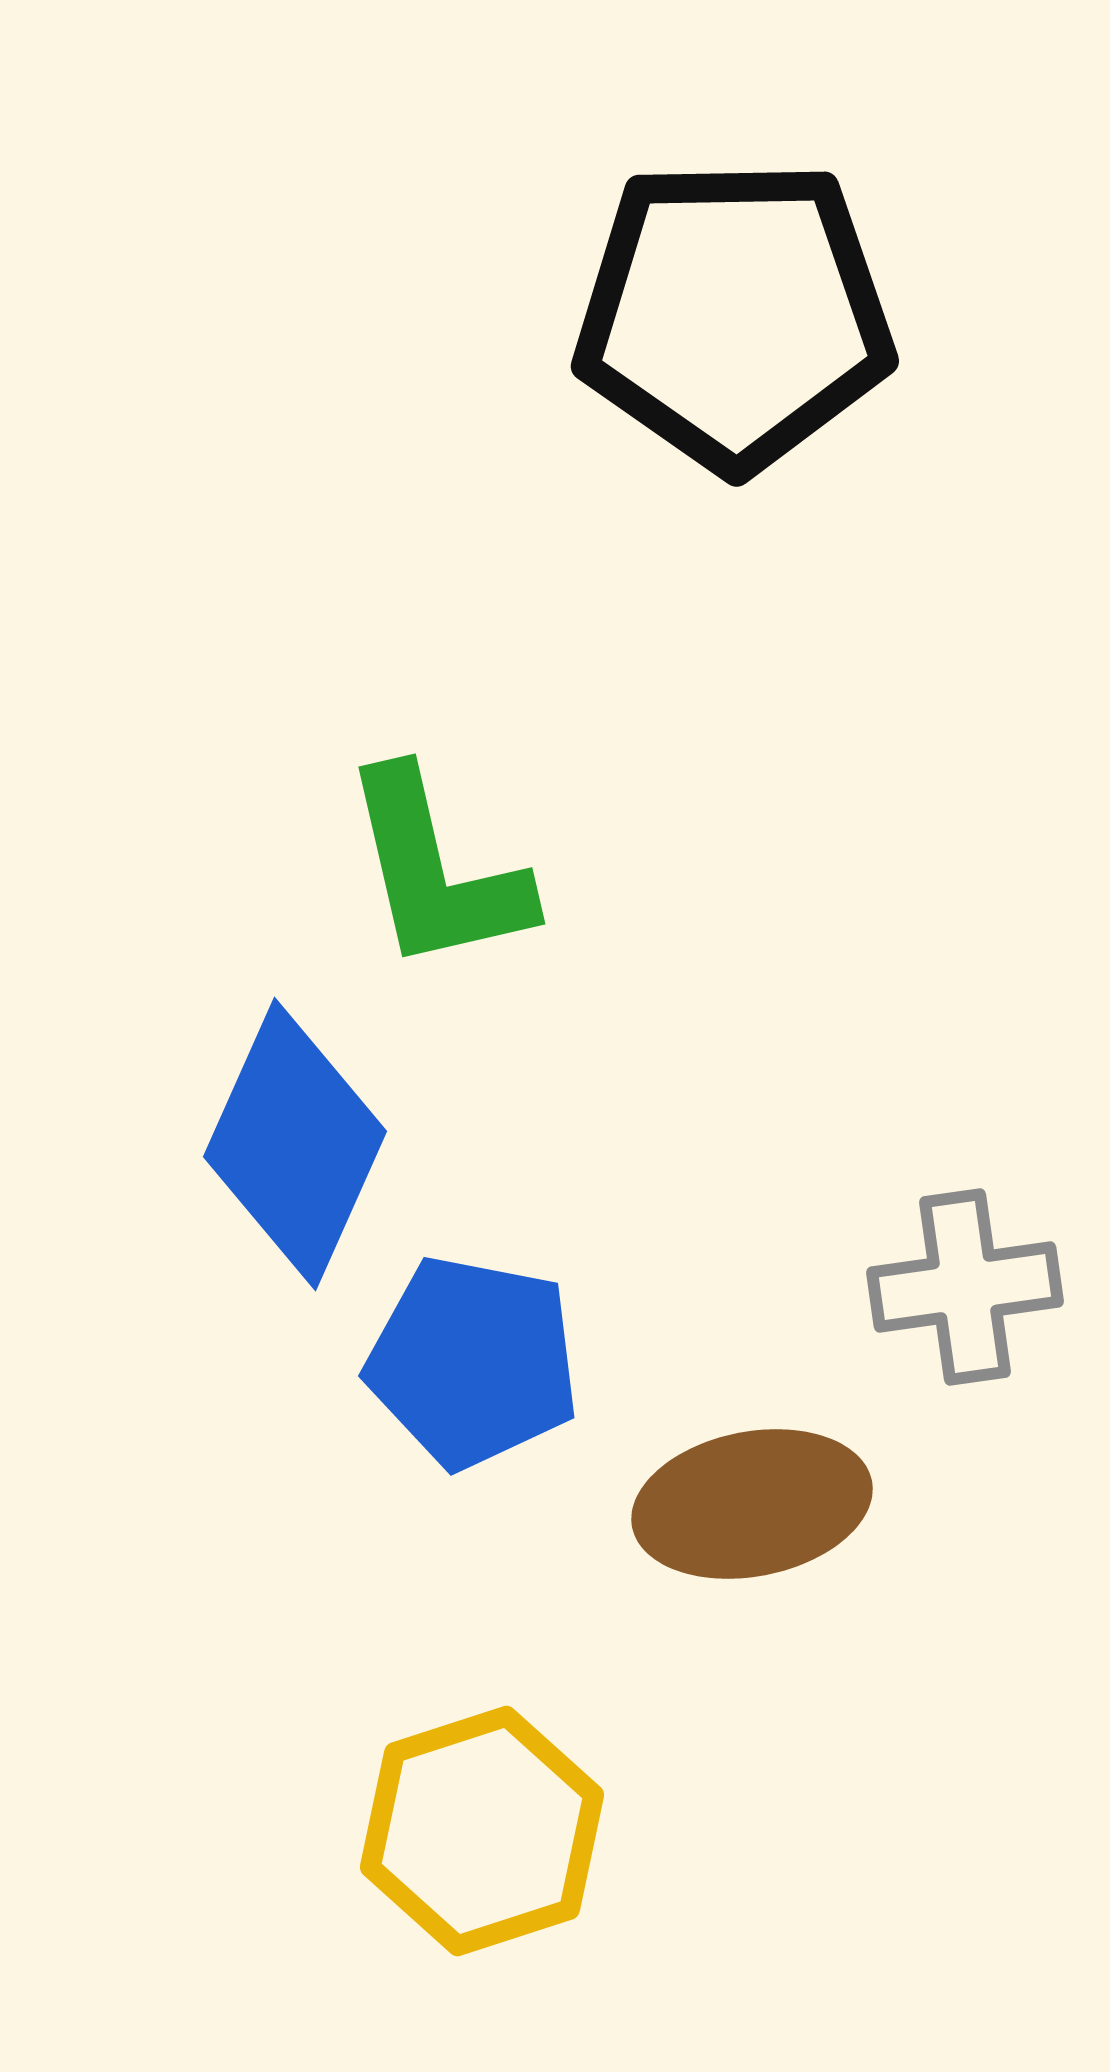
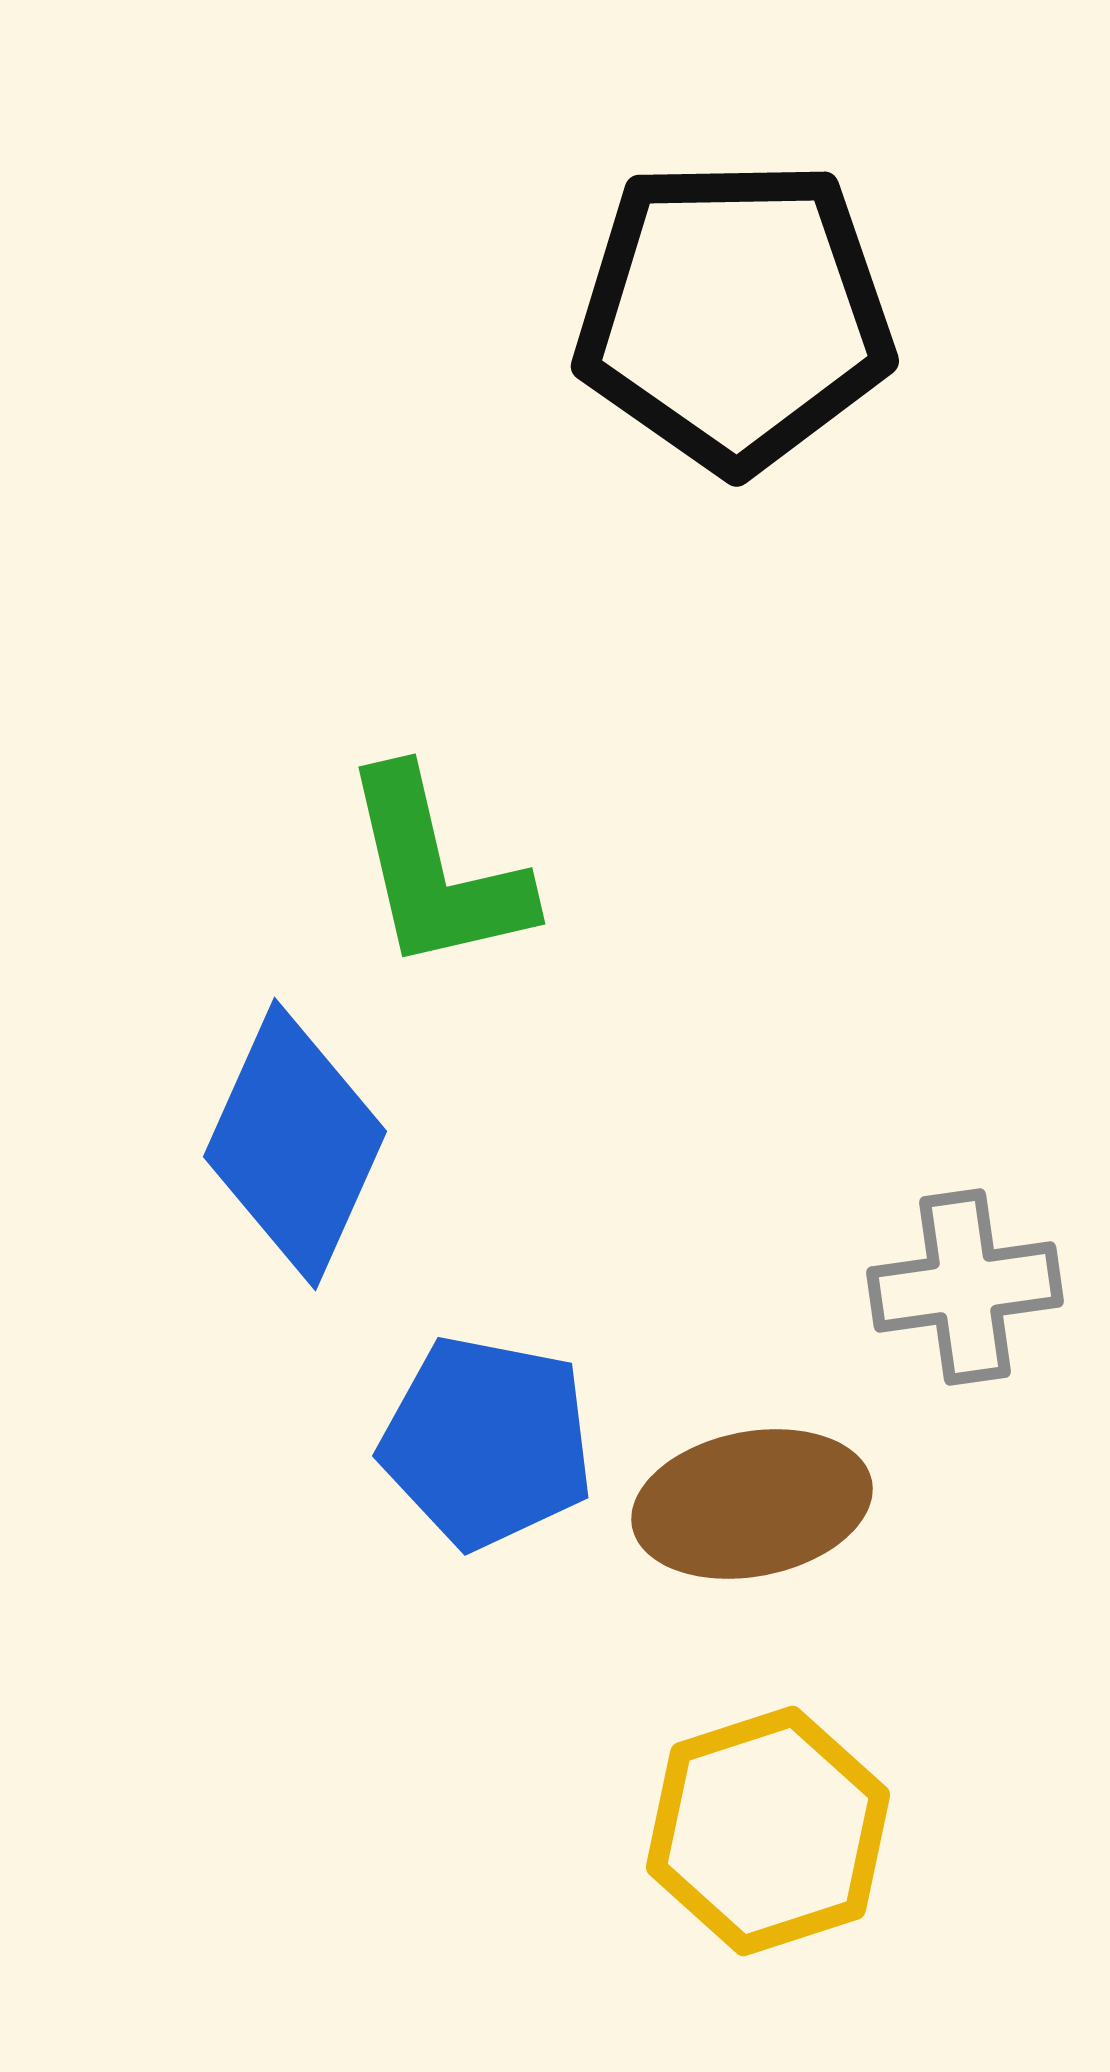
blue pentagon: moved 14 px right, 80 px down
yellow hexagon: moved 286 px right
